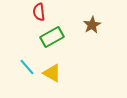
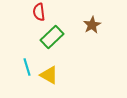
green rectangle: rotated 15 degrees counterclockwise
cyan line: rotated 24 degrees clockwise
yellow triangle: moved 3 px left, 2 px down
